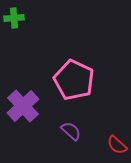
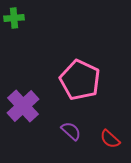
pink pentagon: moved 6 px right
red semicircle: moved 7 px left, 6 px up
